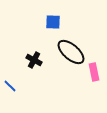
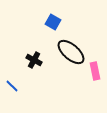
blue square: rotated 28 degrees clockwise
pink rectangle: moved 1 px right, 1 px up
blue line: moved 2 px right
